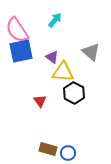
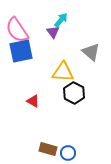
cyan arrow: moved 6 px right
purple triangle: moved 1 px right, 25 px up; rotated 16 degrees clockwise
red triangle: moved 7 px left; rotated 24 degrees counterclockwise
